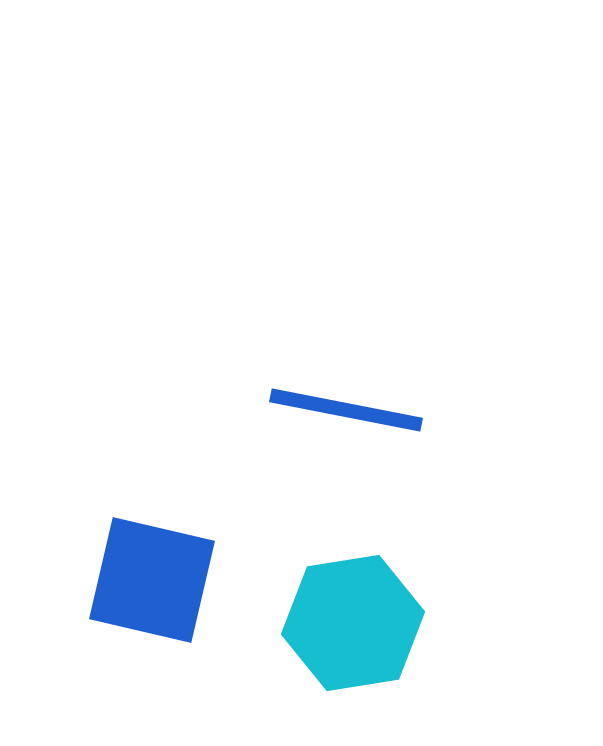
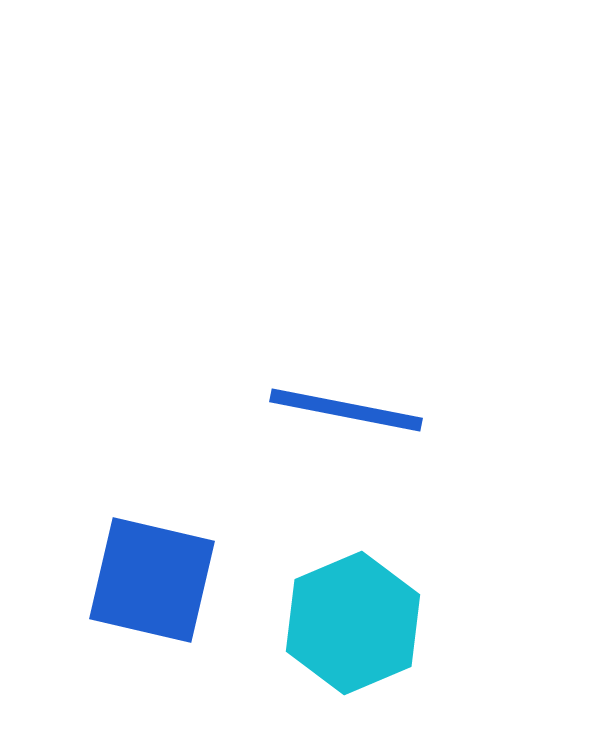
cyan hexagon: rotated 14 degrees counterclockwise
